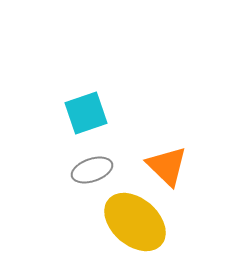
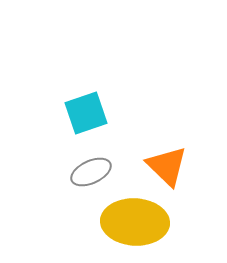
gray ellipse: moved 1 px left, 2 px down; rotated 6 degrees counterclockwise
yellow ellipse: rotated 38 degrees counterclockwise
